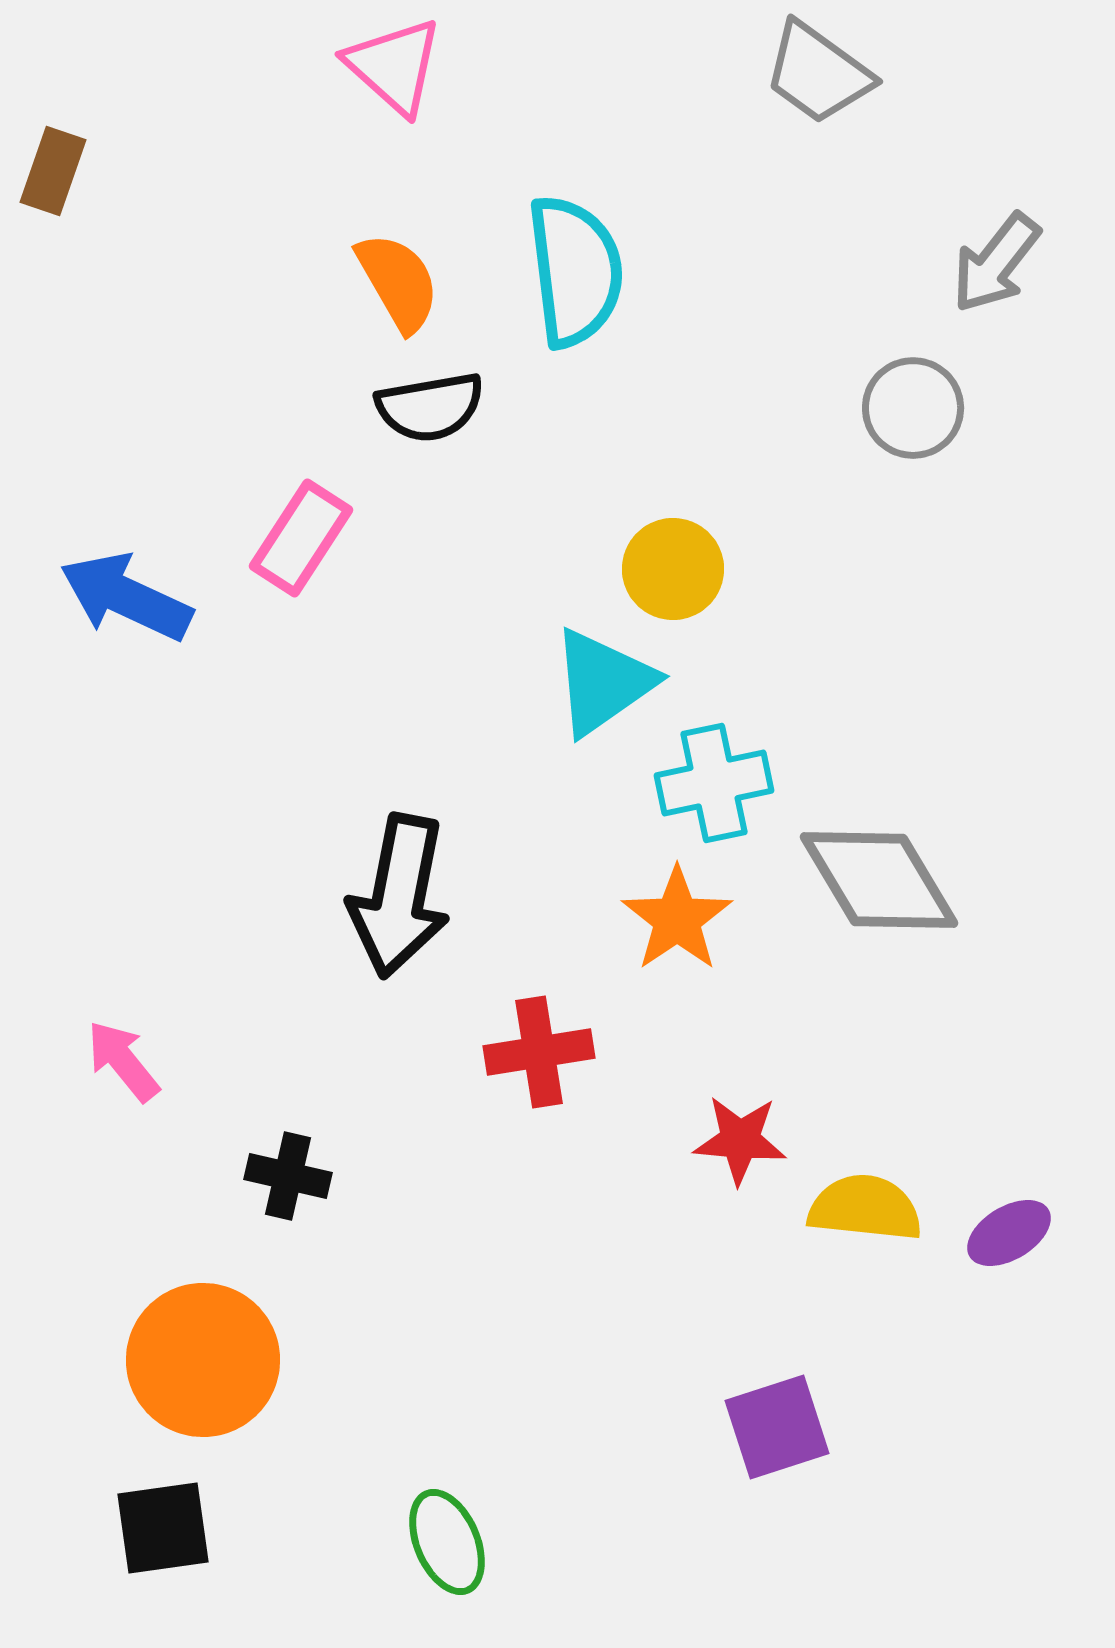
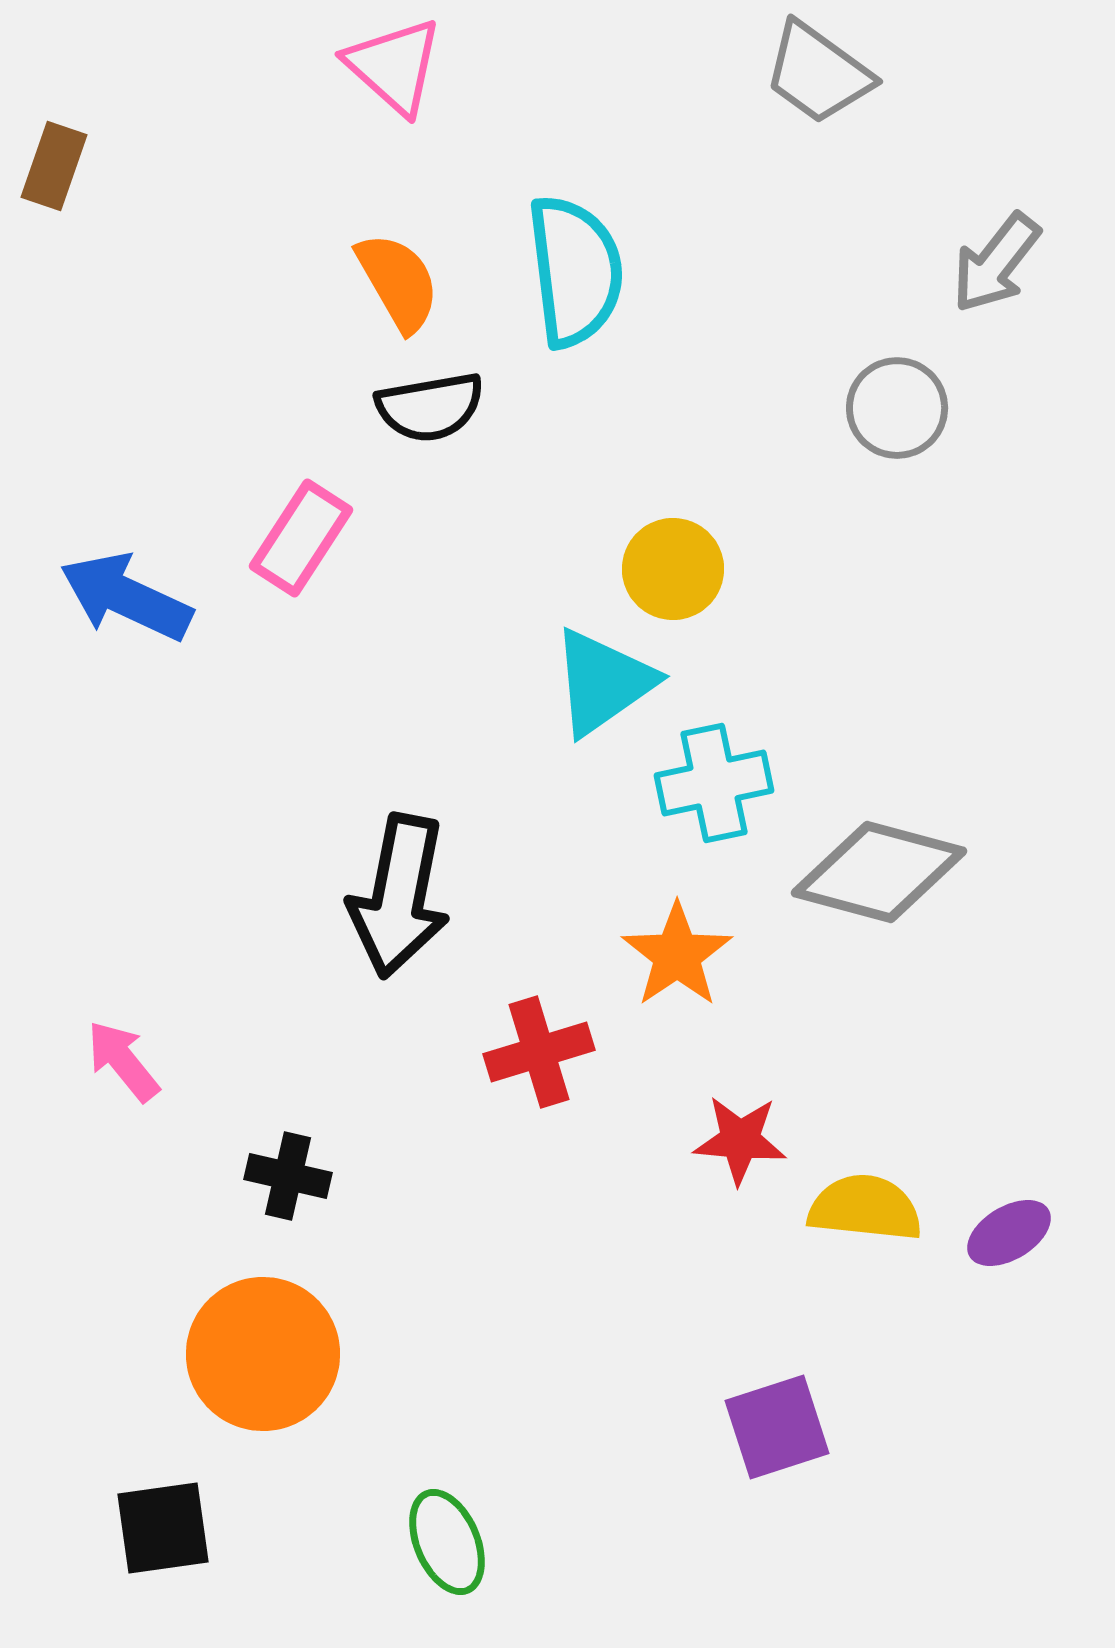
brown rectangle: moved 1 px right, 5 px up
gray circle: moved 16 px left
gray diamond: moved 8 px up; rotated 44 degrees counterclockwise
orange star: moved 36 px down
red cross: rotated 8 degrees counterclockwise
orange circle: moved 60 px right, 6 px up
